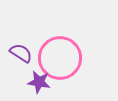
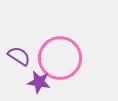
purple semicircle: moved 2 px left, 3 px down
